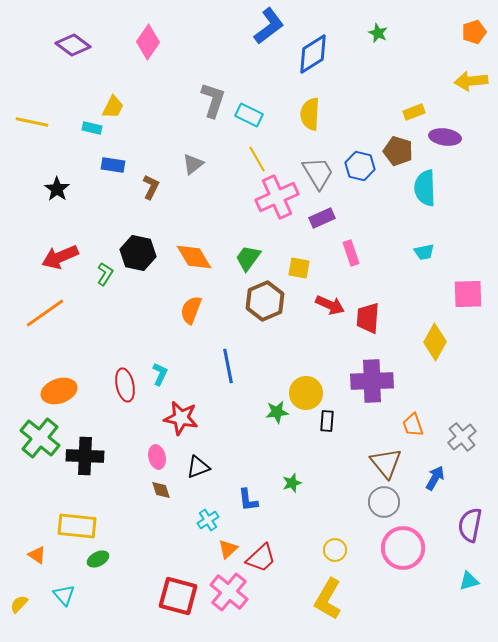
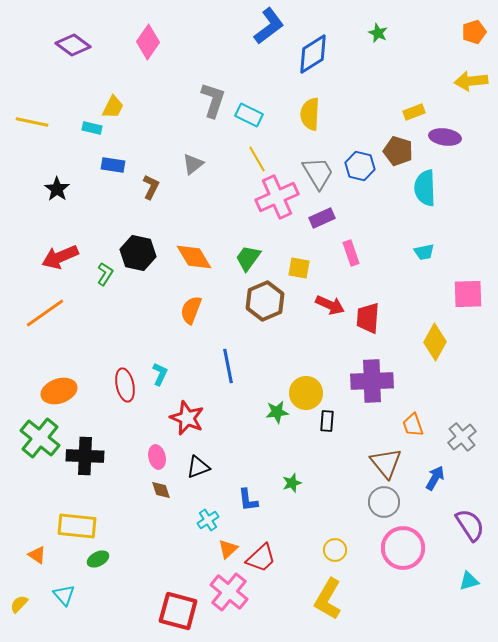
red star at (181, 418): moved 6 px right; rotated 12 degrees clockwise
purple semicircle at (470, 525): rotated 136 degrees clockwise
red square at (178, 596): moved 15 px down
